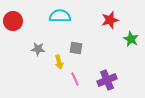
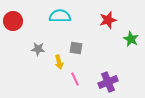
red star: moved 2 px left
purple cross: moved 1 px right, 2 px down
